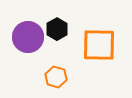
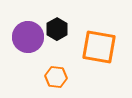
orange square: moved 2 px down; rotated 9 degrees clockwise
orange hexagon: rotated 10 degrees counterclockwise
